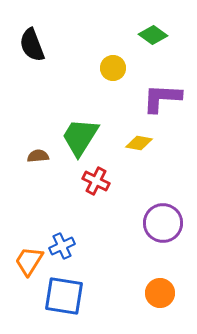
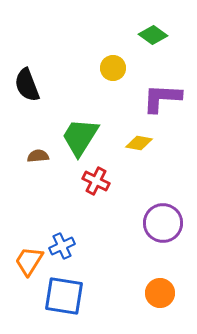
black semicircle: moved 5 px left, 40 px down
